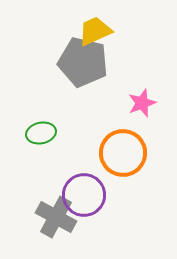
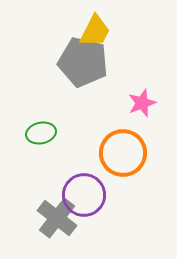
yellow trapezoid: rotated 141 degrees clockwise
gray cross: moved 1 px right, 1 px down; rotated 9 degrees clockwise
